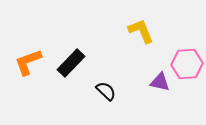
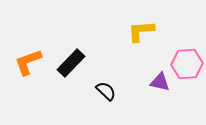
yellow L-shape: rotated 72 degrees counterclockwise
